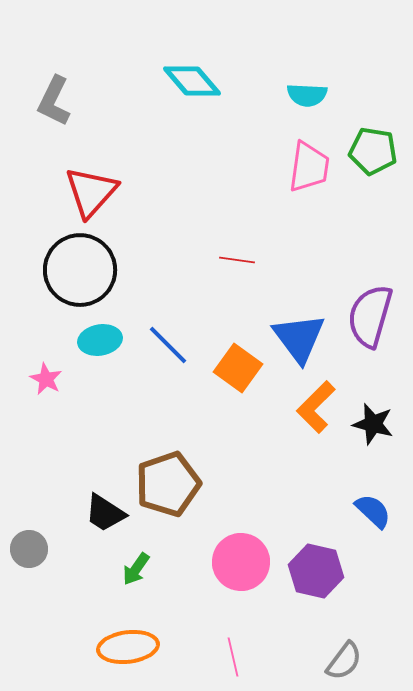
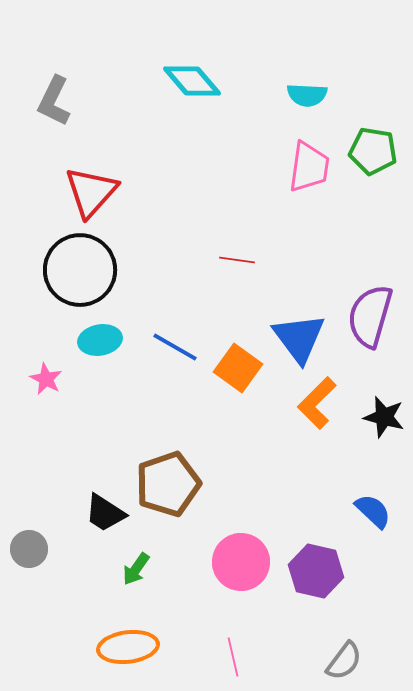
blue line: moved 7 px right, 2 px down; rotated 15 degrees counterclockwise
orange L-shape: moved 1 px right, 4 px up
black star: moved 11 px right, 7 px up
